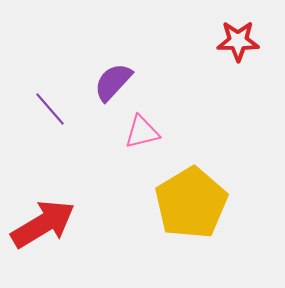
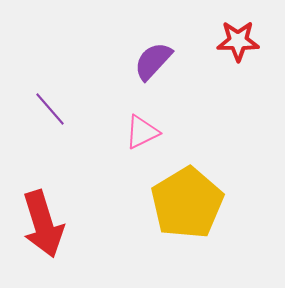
purple semicircle: moved 40 px right, 21 px up
pink triangle: rotated 12 degrees counterclockwise
yellow pentagon: moved 4 px left
red arrow: rotated 104 degrees clockwise
